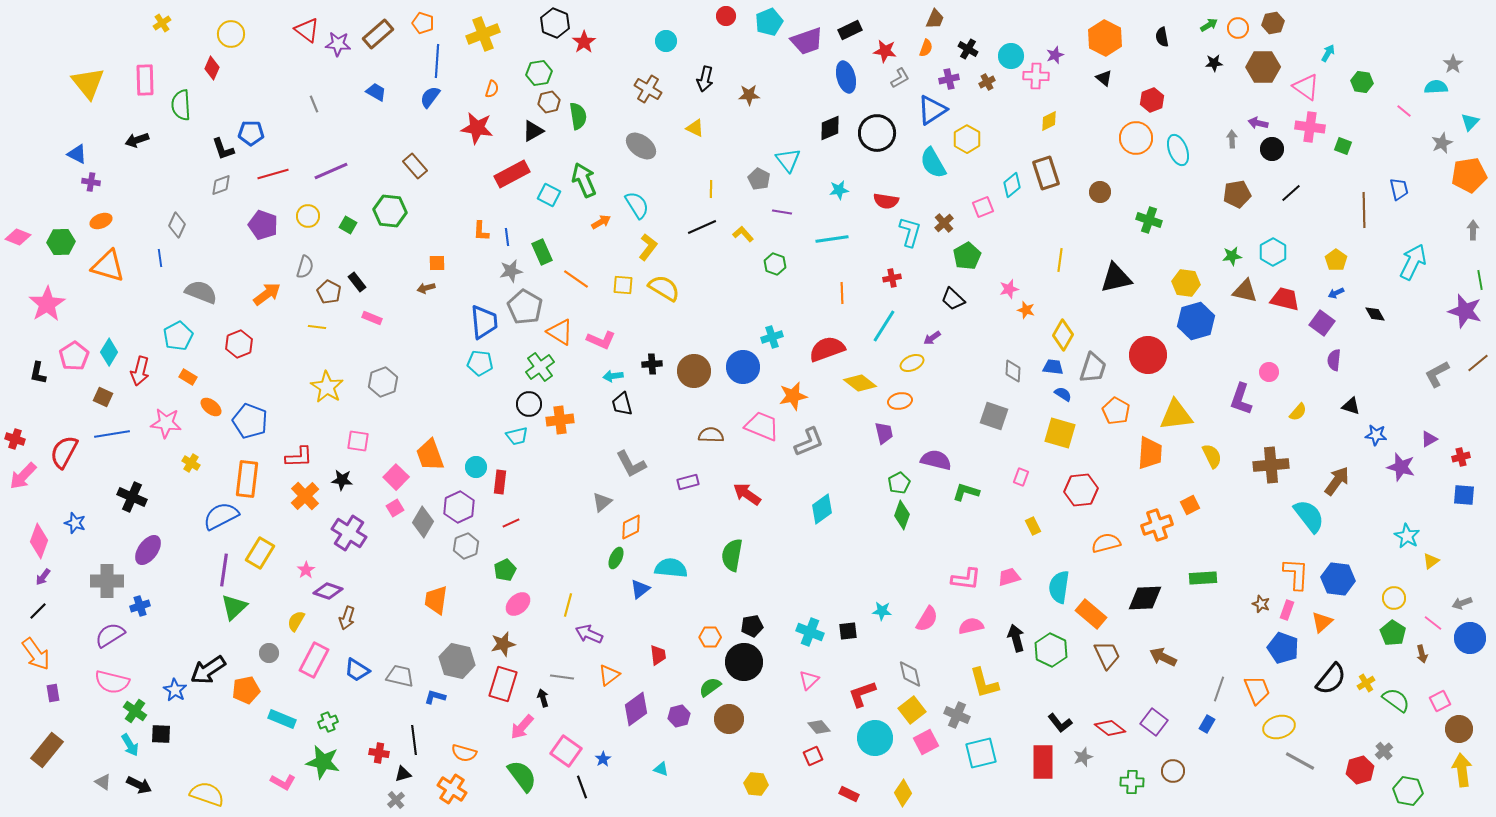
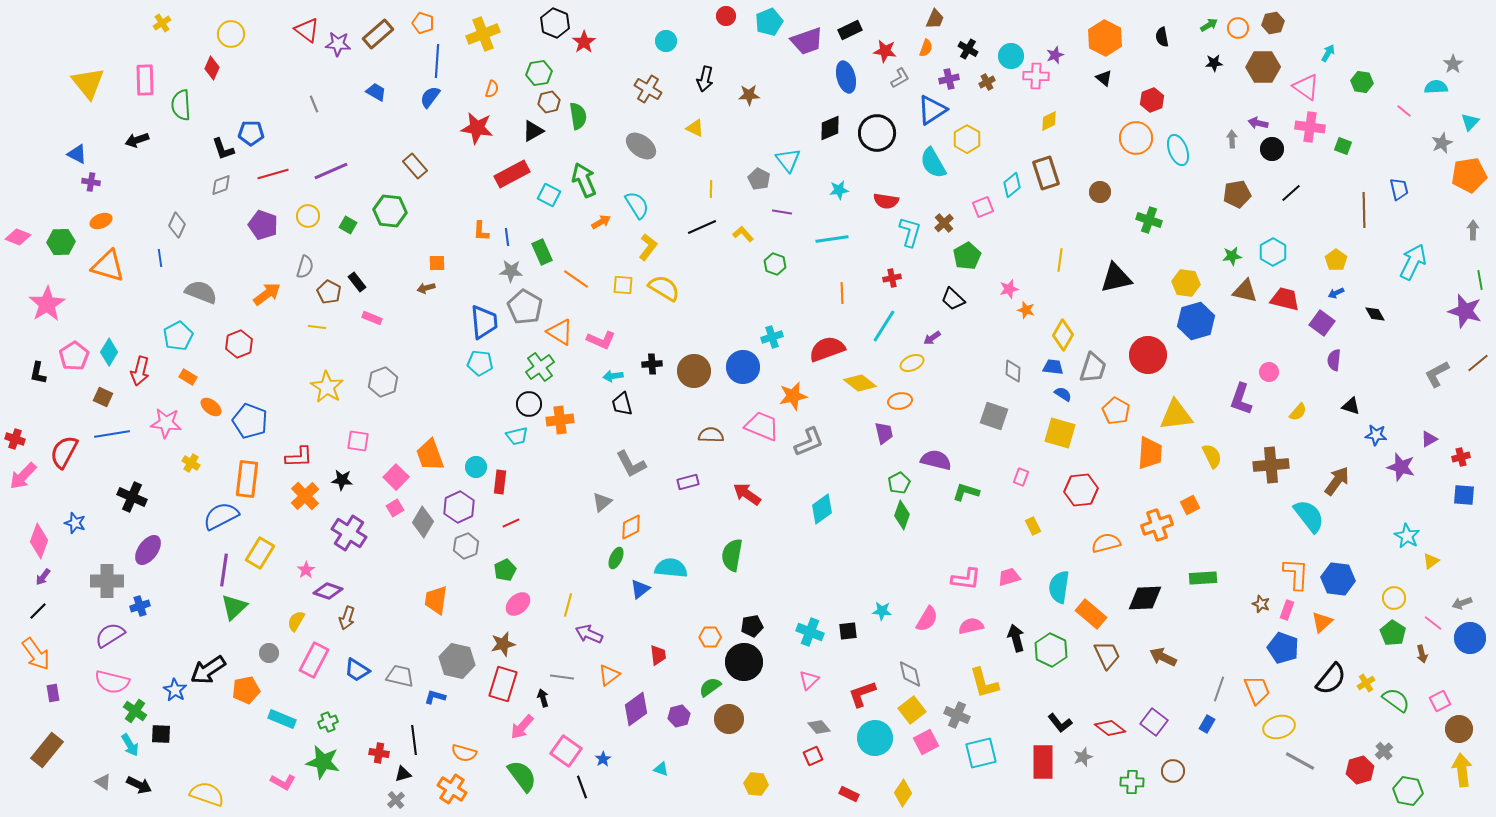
gray star at (511, 271): rotated 15 degrees clockwise
